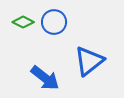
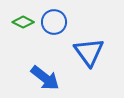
blue triangle: moved 9 px up; rotated 28 degrees counterclockwise
